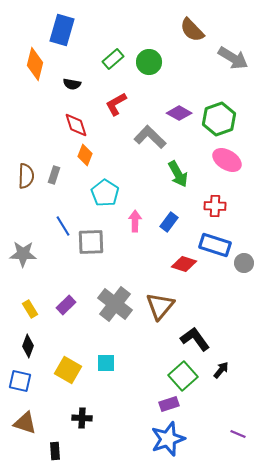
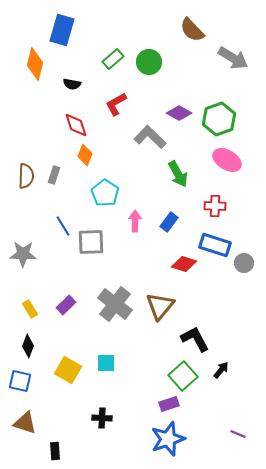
black L-shape at (195, 339): rotated 8 degrees clockwise
black cross at (82, 418): moved 20 px right
